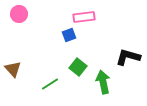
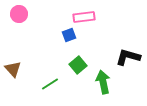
green square: moved 2 px up; rotated 12 degrees clockwise
